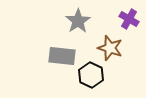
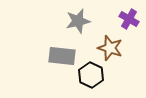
gray star: rotated 20 degrees clockwise
